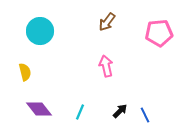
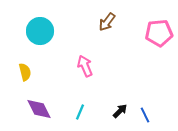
pink arrow: moved 21 px left; rotated 10 degrees counterclockwise
purple diamond: rotated 12 degrees clockwise
